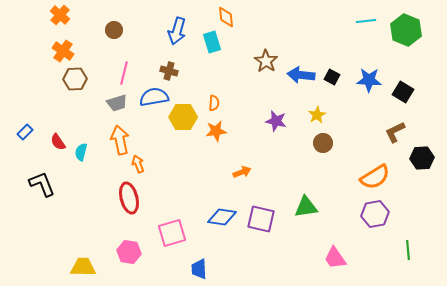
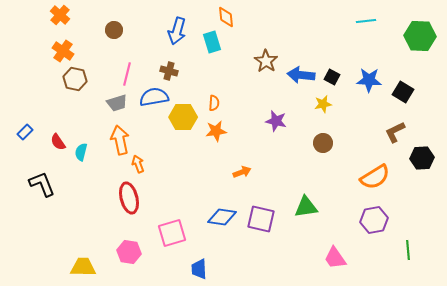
green hexagon at (406, 30): moved 14 px right, 6 px down; rotated 20 degrees counterclockwise
pink line at (124, 73): moved 3 px right, 1 px down
brown hexagon at (75, 79): rotated 15 degrees clockwise
yellow star at (317, 115): moved 6 px right, 11 px up; rotated 18 degrees clockwise
purple hexagon at (375, 214): moved 1 px left, 6 px down
